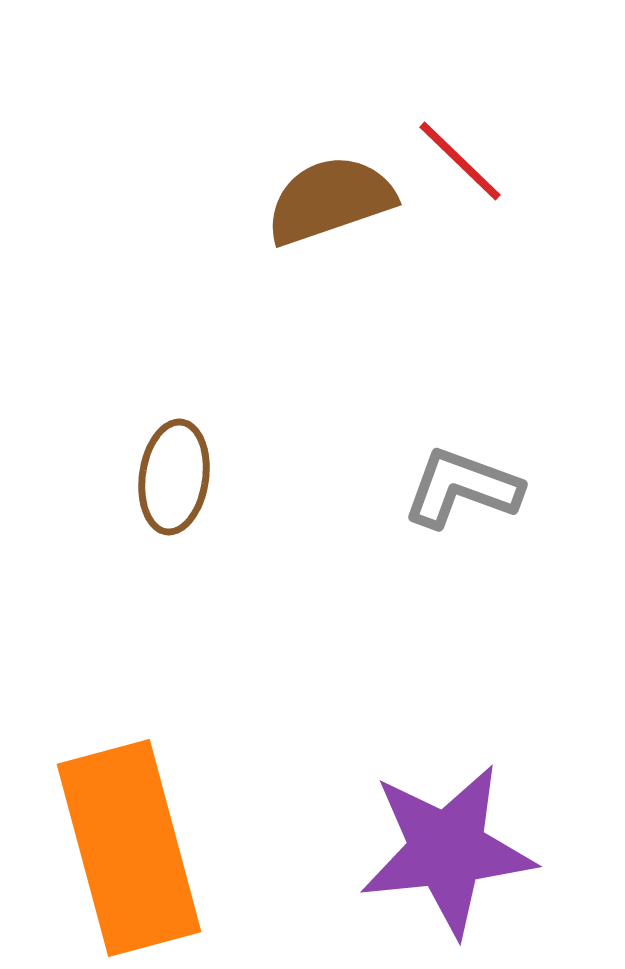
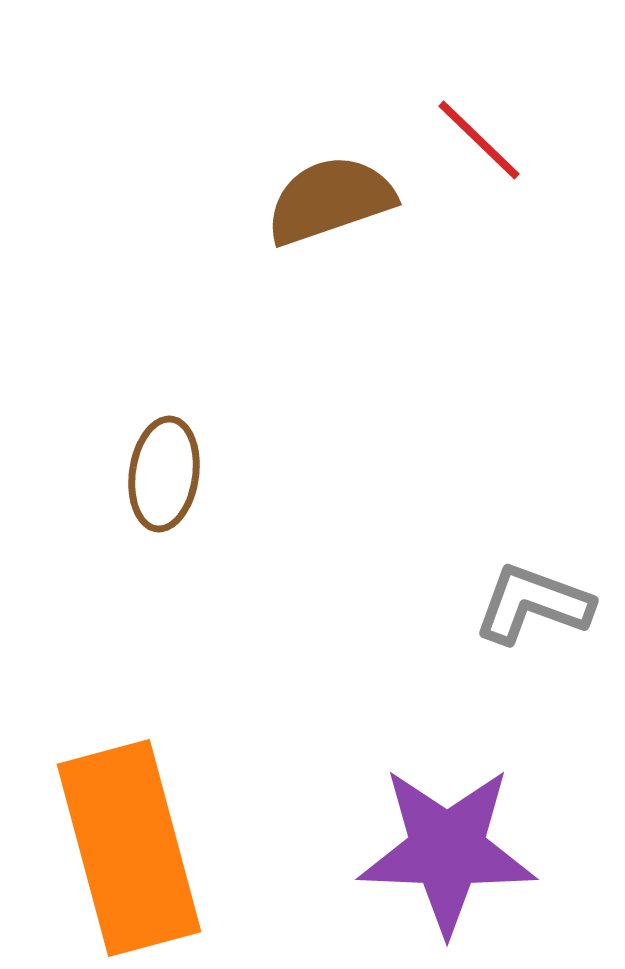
red line: moved 19 px right, 21 px up
brown ellipse: moved 10 px left, 3 px up
gray L-shape: moved 71 px right, 116 px down
purple star: rotated 8 degrees clockwise
